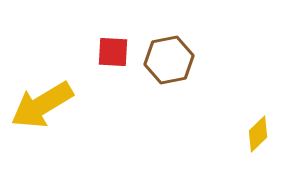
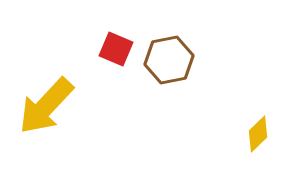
red square: moved 3 px right, 3 px up; rotated 20 degrees clockwise
yellow arrow: moved 4 px right, 1 px down; rotated 16 degrees counterclockwise
